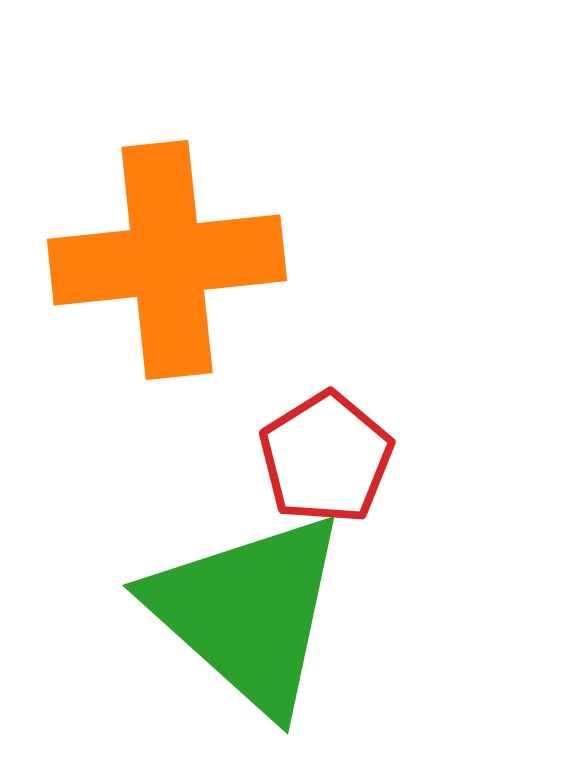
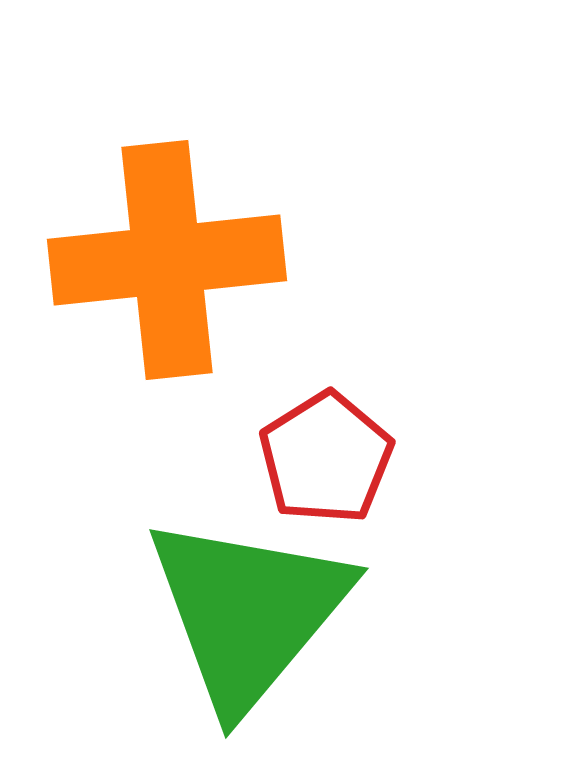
green triangle: rotated 28 degrees clockwise
